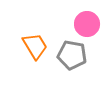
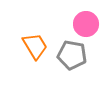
pink circle: moved 1 px left
